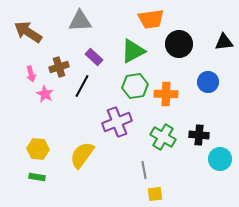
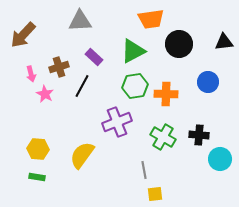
brown arrow: moved 5 px left, 3 px down; rotated 80 degrees counterclockwise
